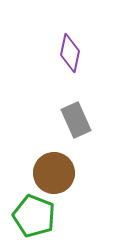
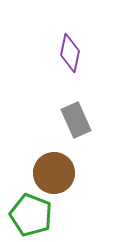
green pentagon: moved 3 px left, 1 px up
